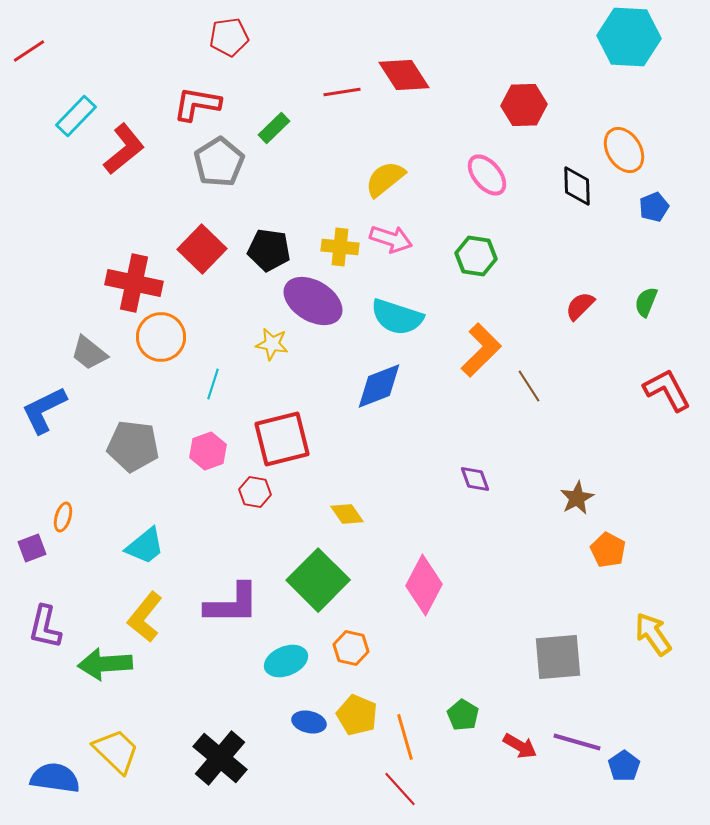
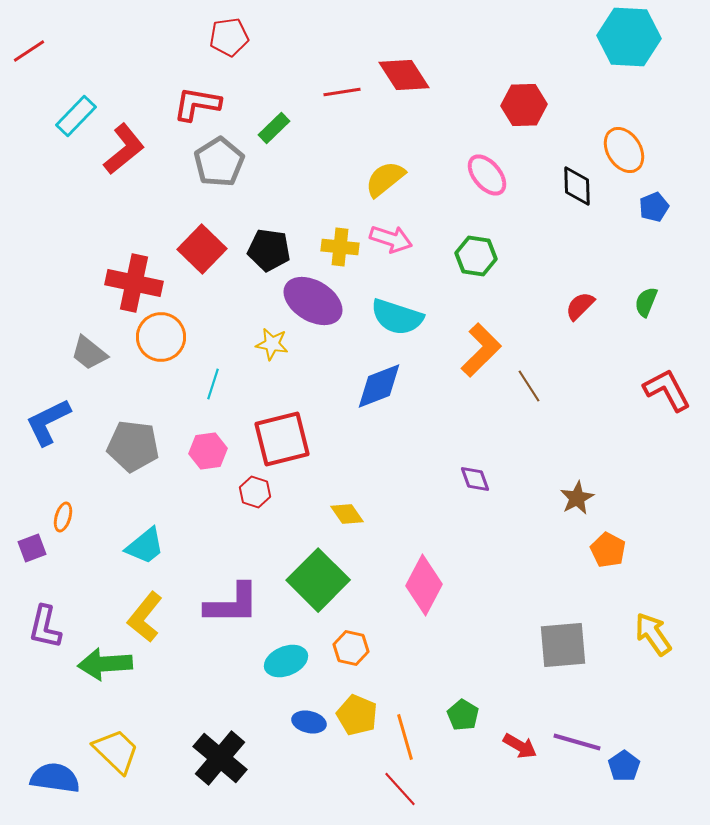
blue L-shape at (44, 410): moved 4 px right, 12 px down
pink hexagon at (208, 451): rotated 12 degrees clockwise
red hexagon at (255, 492): rotated 8 degrees clockwise
gray square at (558, 657): moved 5 px right, 12 px up
